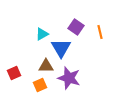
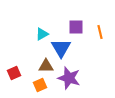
purple square: rotated 35 degrees counterclockwise
